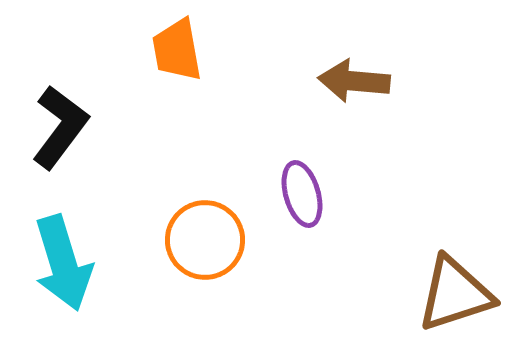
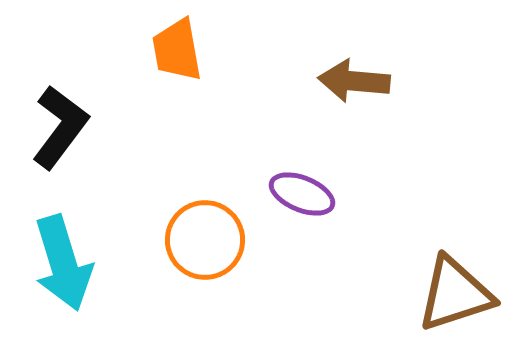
purple ellipse: rotated 52 degrees counterclockwise
